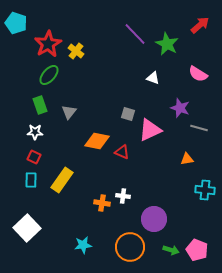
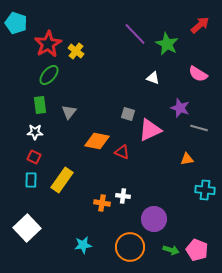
green rectangle: rotated 12 degrees clockwise
